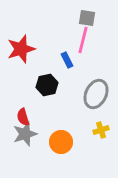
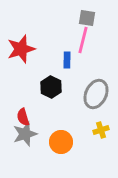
blue rectangle: rotated 28 degrees clockwise
black hexagon: moved 4 px right, 2 px down; rotated 20 degrees counterclockwise
